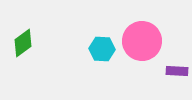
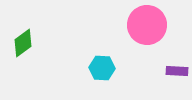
pink circle: moved 5 px right, 16 px up
cyan hexagon: moved 19 px down
